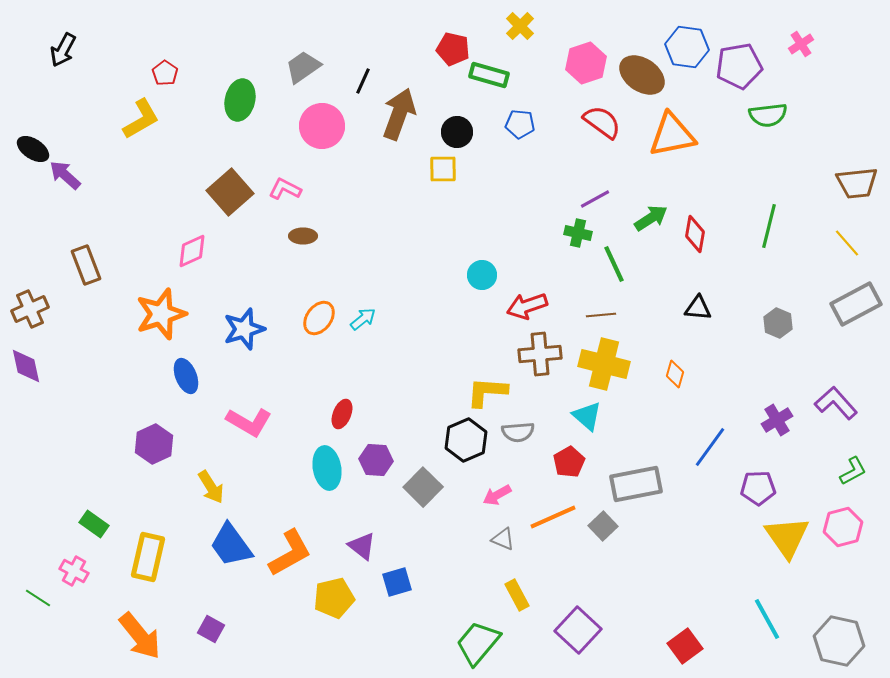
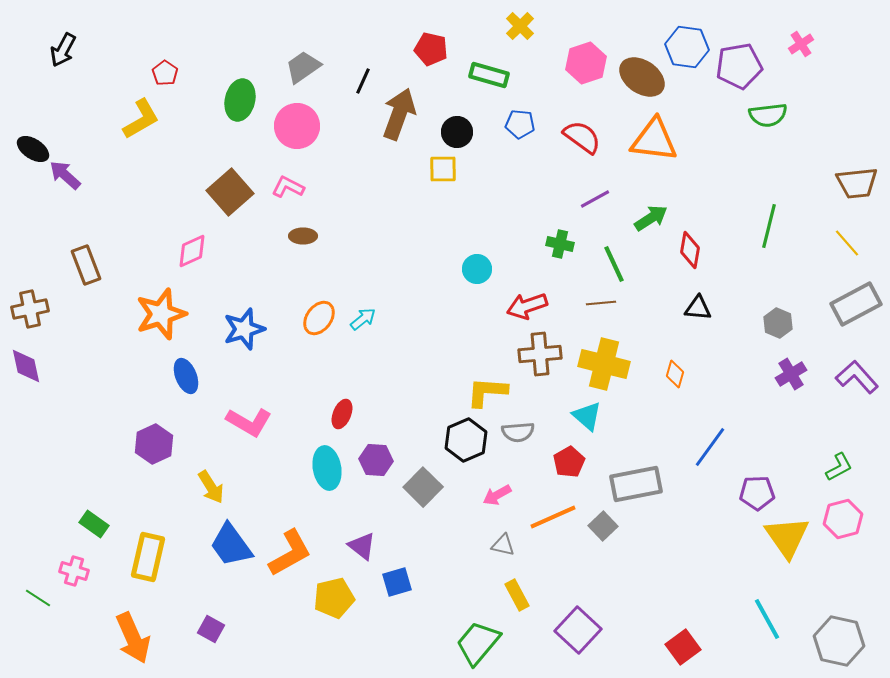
red pentagon at (453, 49): moved 22 px left
brown ellipse at (642, 75): moved 2 px down
red semicircle at (602, 122): moved 20 px left, 15 px down
pink circle at (322, 126): moved 25 px left
orange triangle at (672, 135): moved 18 px left, 5 px down; rotated 18 degrees clockwise
pink L-shape at (285, 189): moved 3 px right, 2 px up
green cross at (578, 233): moved 18 px left, 11 px down
red diamond at (695, 234): moved 5 px left, 16 px down
cyan circle at (482, 275): moved 5 px left, 6 px up
brown cross at (30, 309): rotated 12 degrees clockwise
brown line at (601, 315): moved 12 px up
purple L-shape at (836, 403): moved 21 px right, 26 px up
purple cross at (777, 420): moved 14 px right, 46 px up
green L-shape at (853, 471): moved 14 px left, 4 px up
purple pentagon at (758, 488): moved 1 px left, 5 px down
pink hexagon at (843, 527): moved 8 px up
gray triangle at (503, 539): moved 6 px down; rotated 10 degrees counterclockwise
pink cross at (74, 571): rotated 12 degrees counterclockwise
orange arrow at (140, 636): moved 7 px left, 2 px down; rotated 15 degrees clockwise
red square at (685, 646): moved 2 px left, 1 px down
